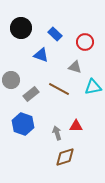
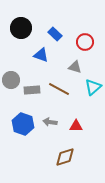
cyan triangle: rotated 30 degrees counterclockwise
gray rectangle: moved 1 px right, 4 px up; rotated 35 degrees clockwise
gray arrow: moved 7 px left, 11 px up; rotated 64 degrees counterclockwise
